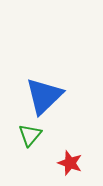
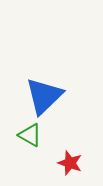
green triangle: rotated 40 degrees counterclockwise
